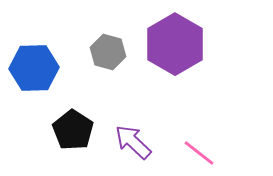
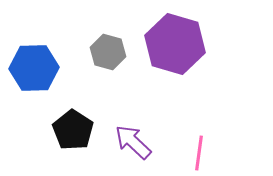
purple hexagon: rotated 14 degrees counterclockwise
pink line: rotated 60 degrees clockwise
